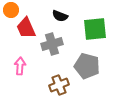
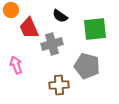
black semicircle: rotated 14 degrees clockwise
red trapezoid: moved 3 px right
pink arrow: moved 4 px left, 1 px up; rotated 24 degrees counterclockwise
brown cross: rotated 18 degrees clockwise
